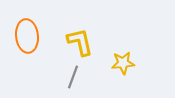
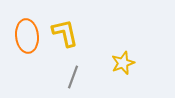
yellow L-shape: moved 15 px left, 9 px up
yellow star: rotated 15 degrees counterclockwise
